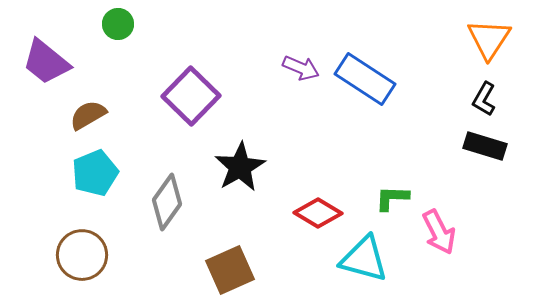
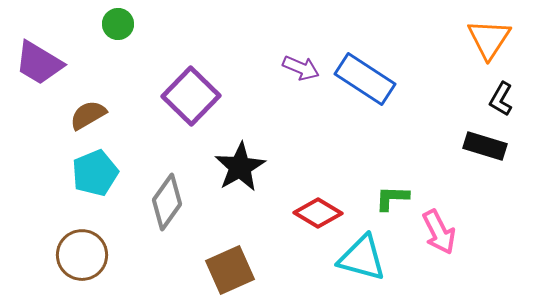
purple trapezoid: moved 7 px left, 1 px down; rotated 8 degrees counterclockwise
black L-shape: moved 17 px right
cyan triangle: moved 2 px left, 1 px up
